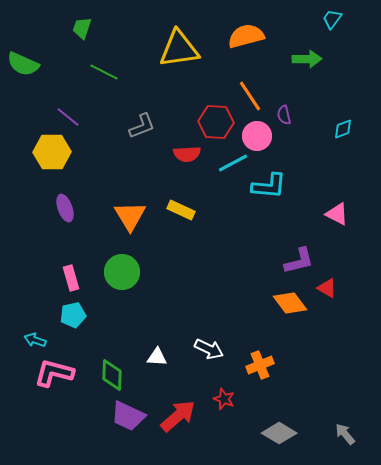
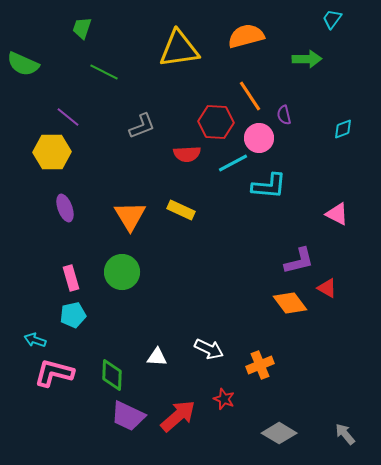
pink circle: moved 2 px right, 2 px down
